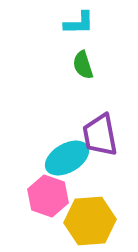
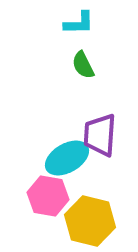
green semicircle: rotated 8 degrees counterclockwise
purple trapezoid: rotated 15 degrees clockwise
pink hexagon: rotated 9 degrees counterclockwise
yellow hexagon: rotated 18 degrees clockwise
